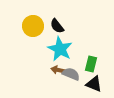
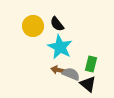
black semicircle: moved 2 px up
cyan star: moved 2 px up
black triangle: moved 6 px left; rotated 18 degrees clockwise
